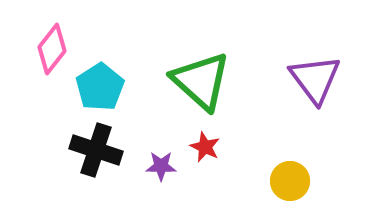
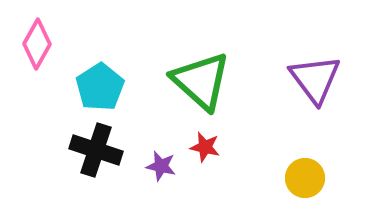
pink diamond: moved 15 px left, 5 px up; rotated 9 degrees counterclockwise
red star: rotated 12 degrees counterclockwise
purple star: rotated 12 degrees clockwise
yellow circle: moved 15 px right, 3 px up
